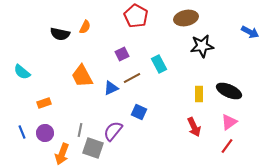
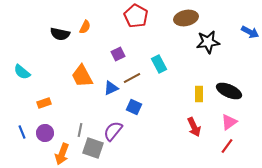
black star: moved 6 px right, 4 px up
purple square: moved 4 px left
blue square: moved 5 px left, 5 px up
